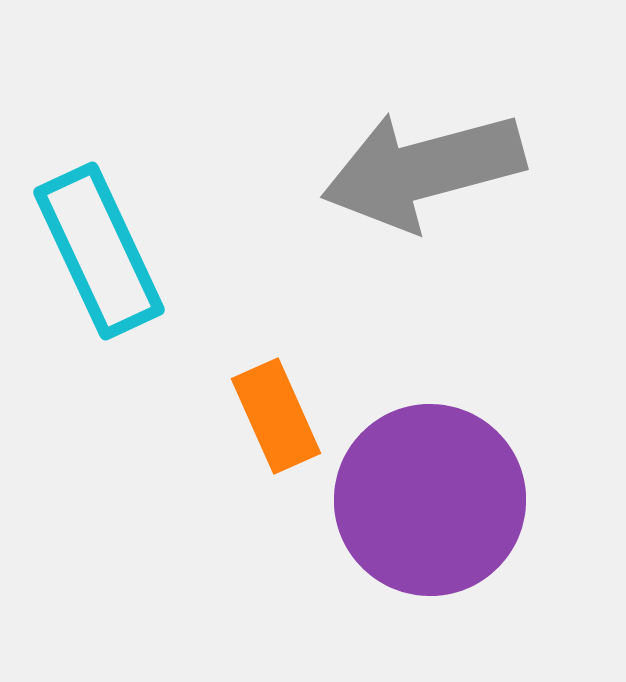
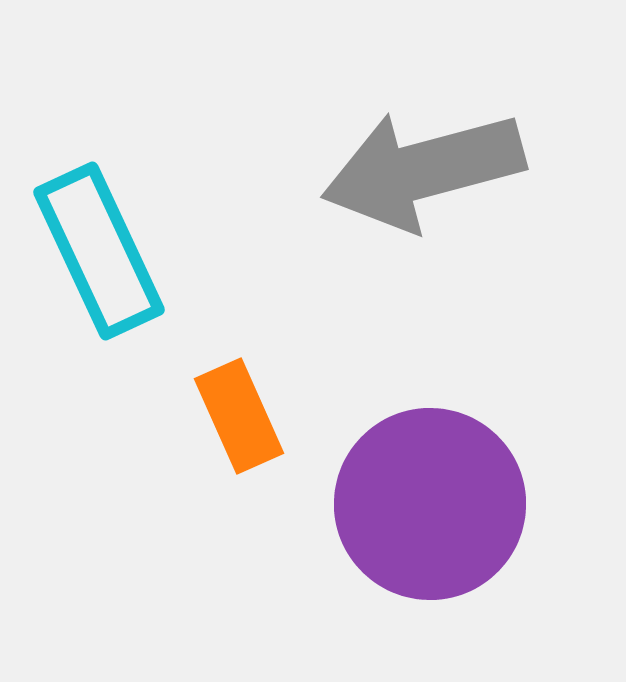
orange rectangle: moved 37 px left
purple circle: moved 4 px down
